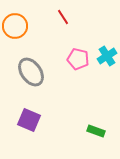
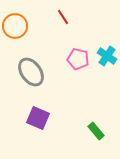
cyan cross: rotated 24 degrees counterclockwise
purple square: moved 9 px right, 2 px up
green rectangle: rotated 30 degrees clockwise
